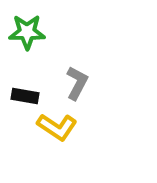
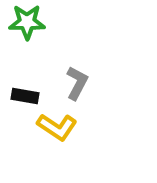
green star: moved 10 px up
